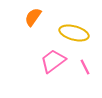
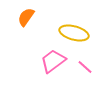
orange semicircle: moved 7 px left
pink line: rotated 21 degrees counterclockwise
